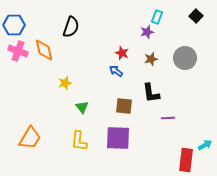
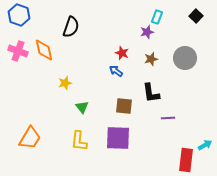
blue hexagon: moved 5 px right, 10 px up; rotated 20 degrees clockwise
